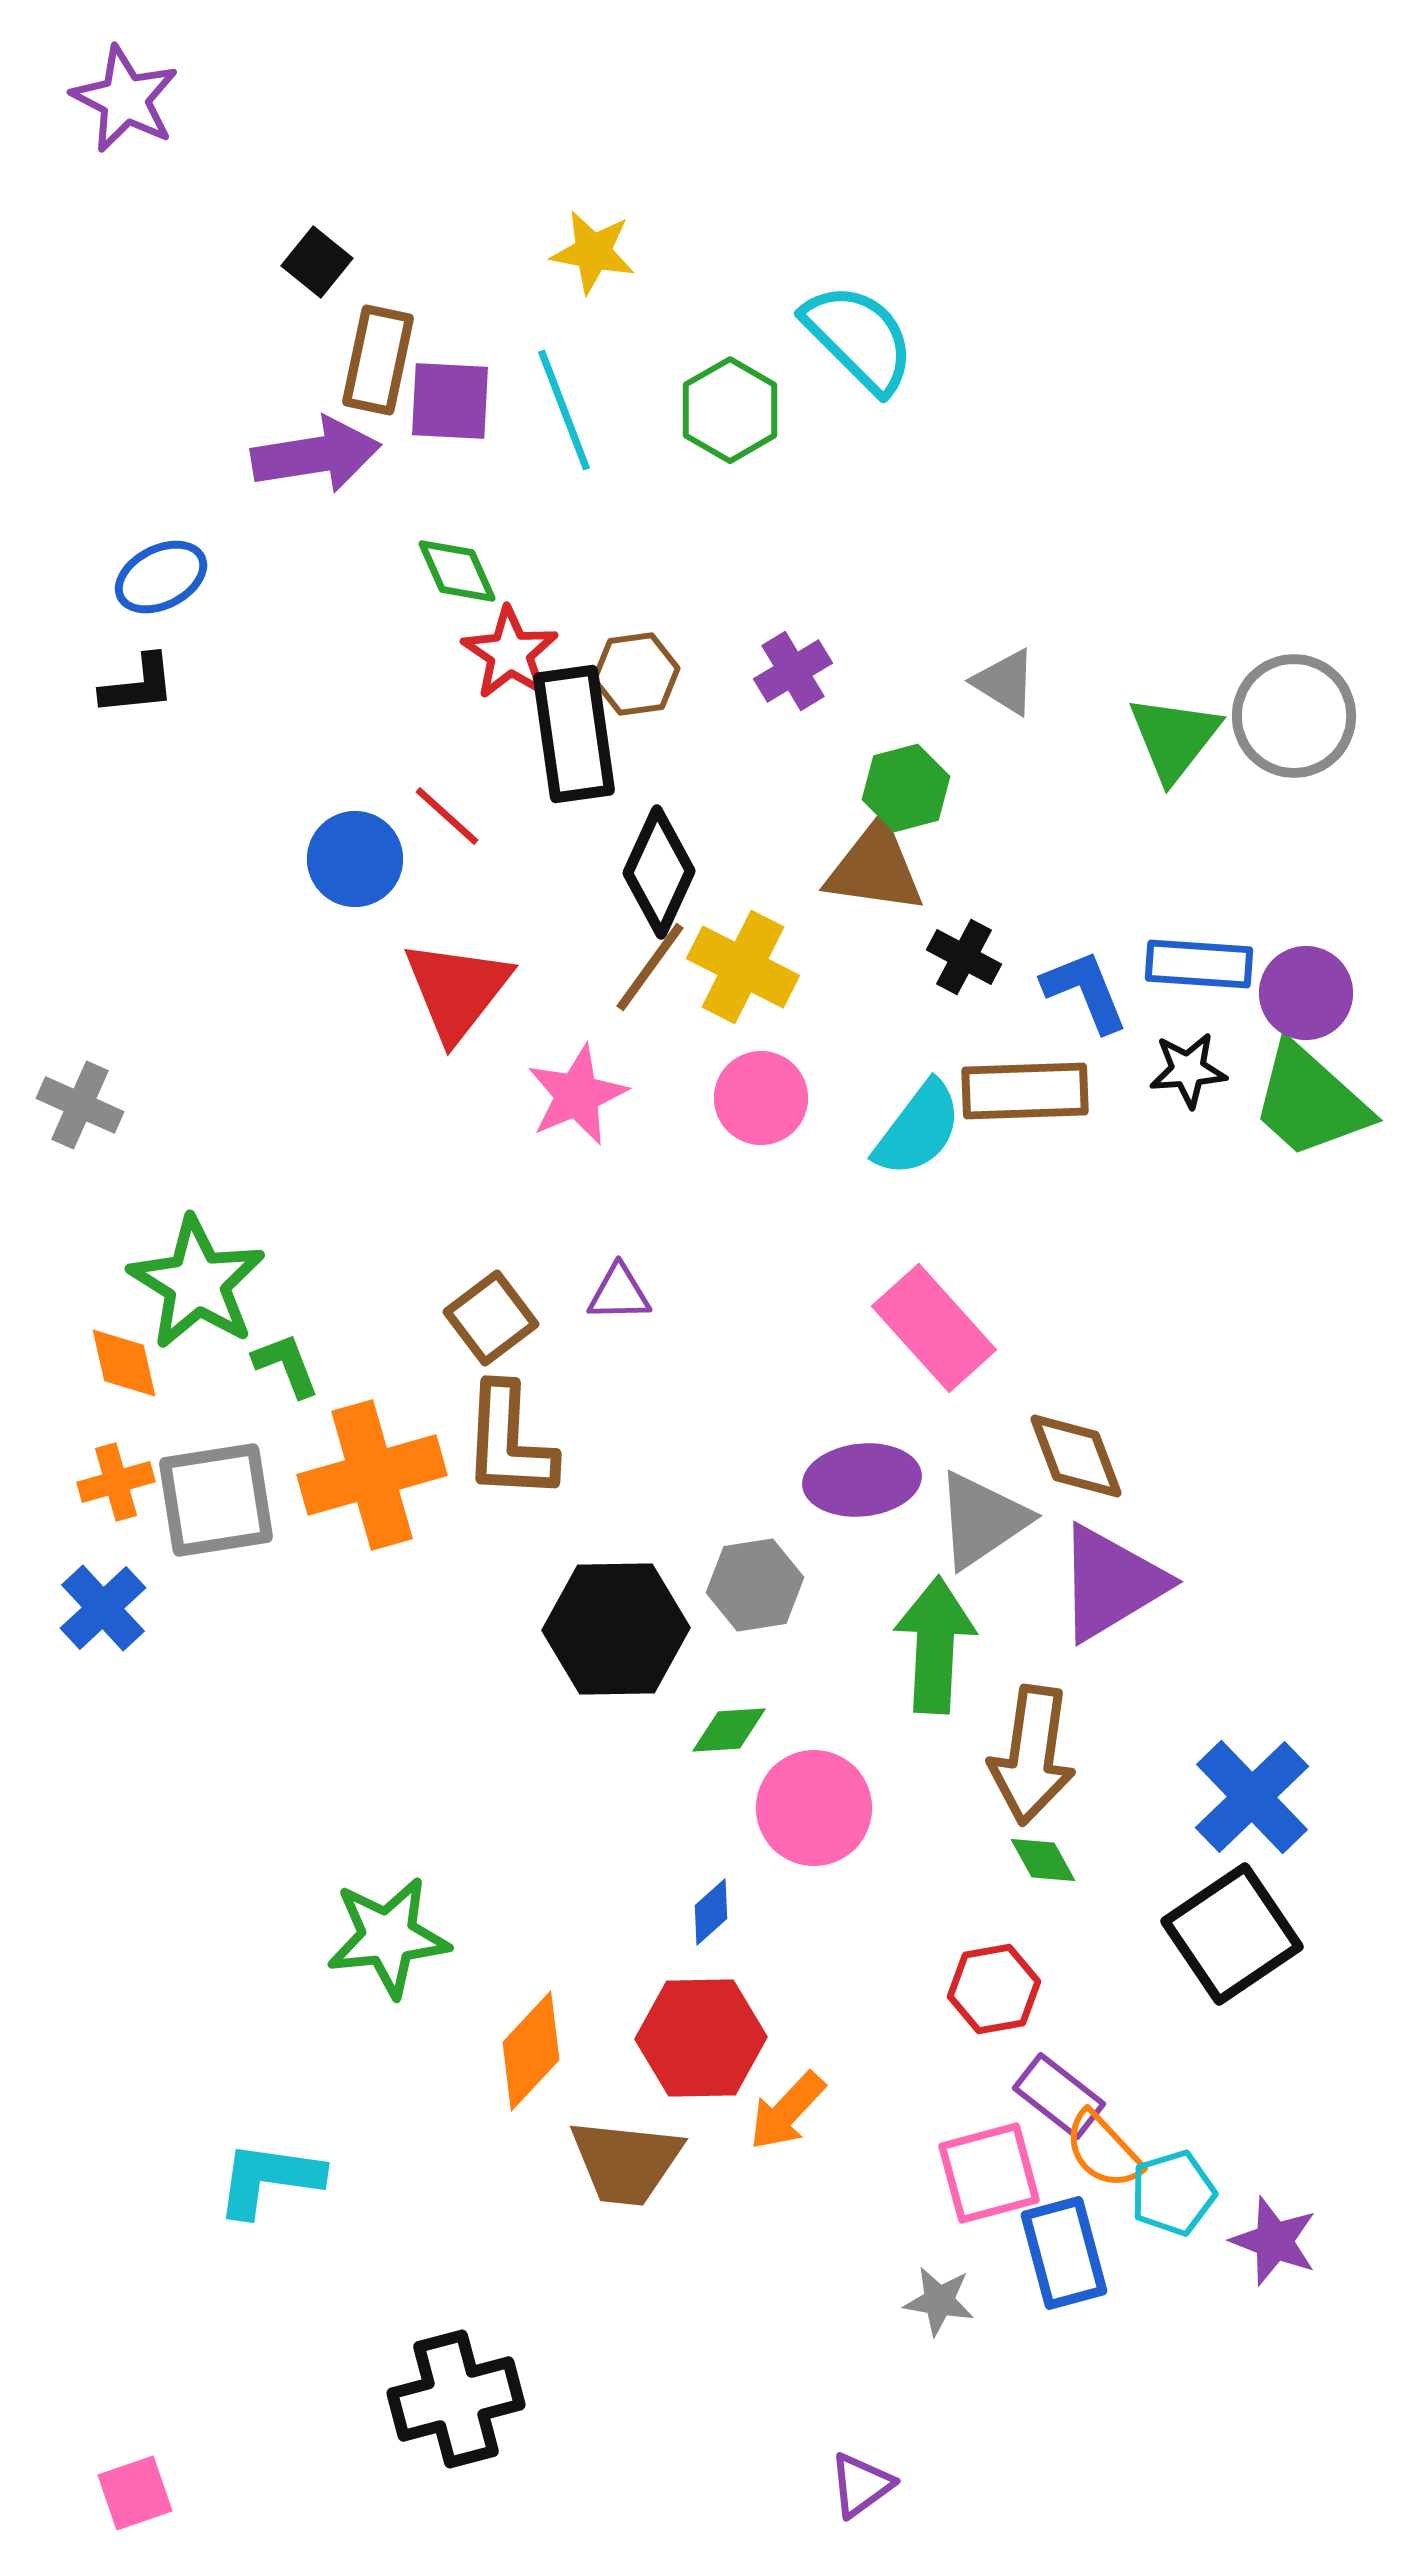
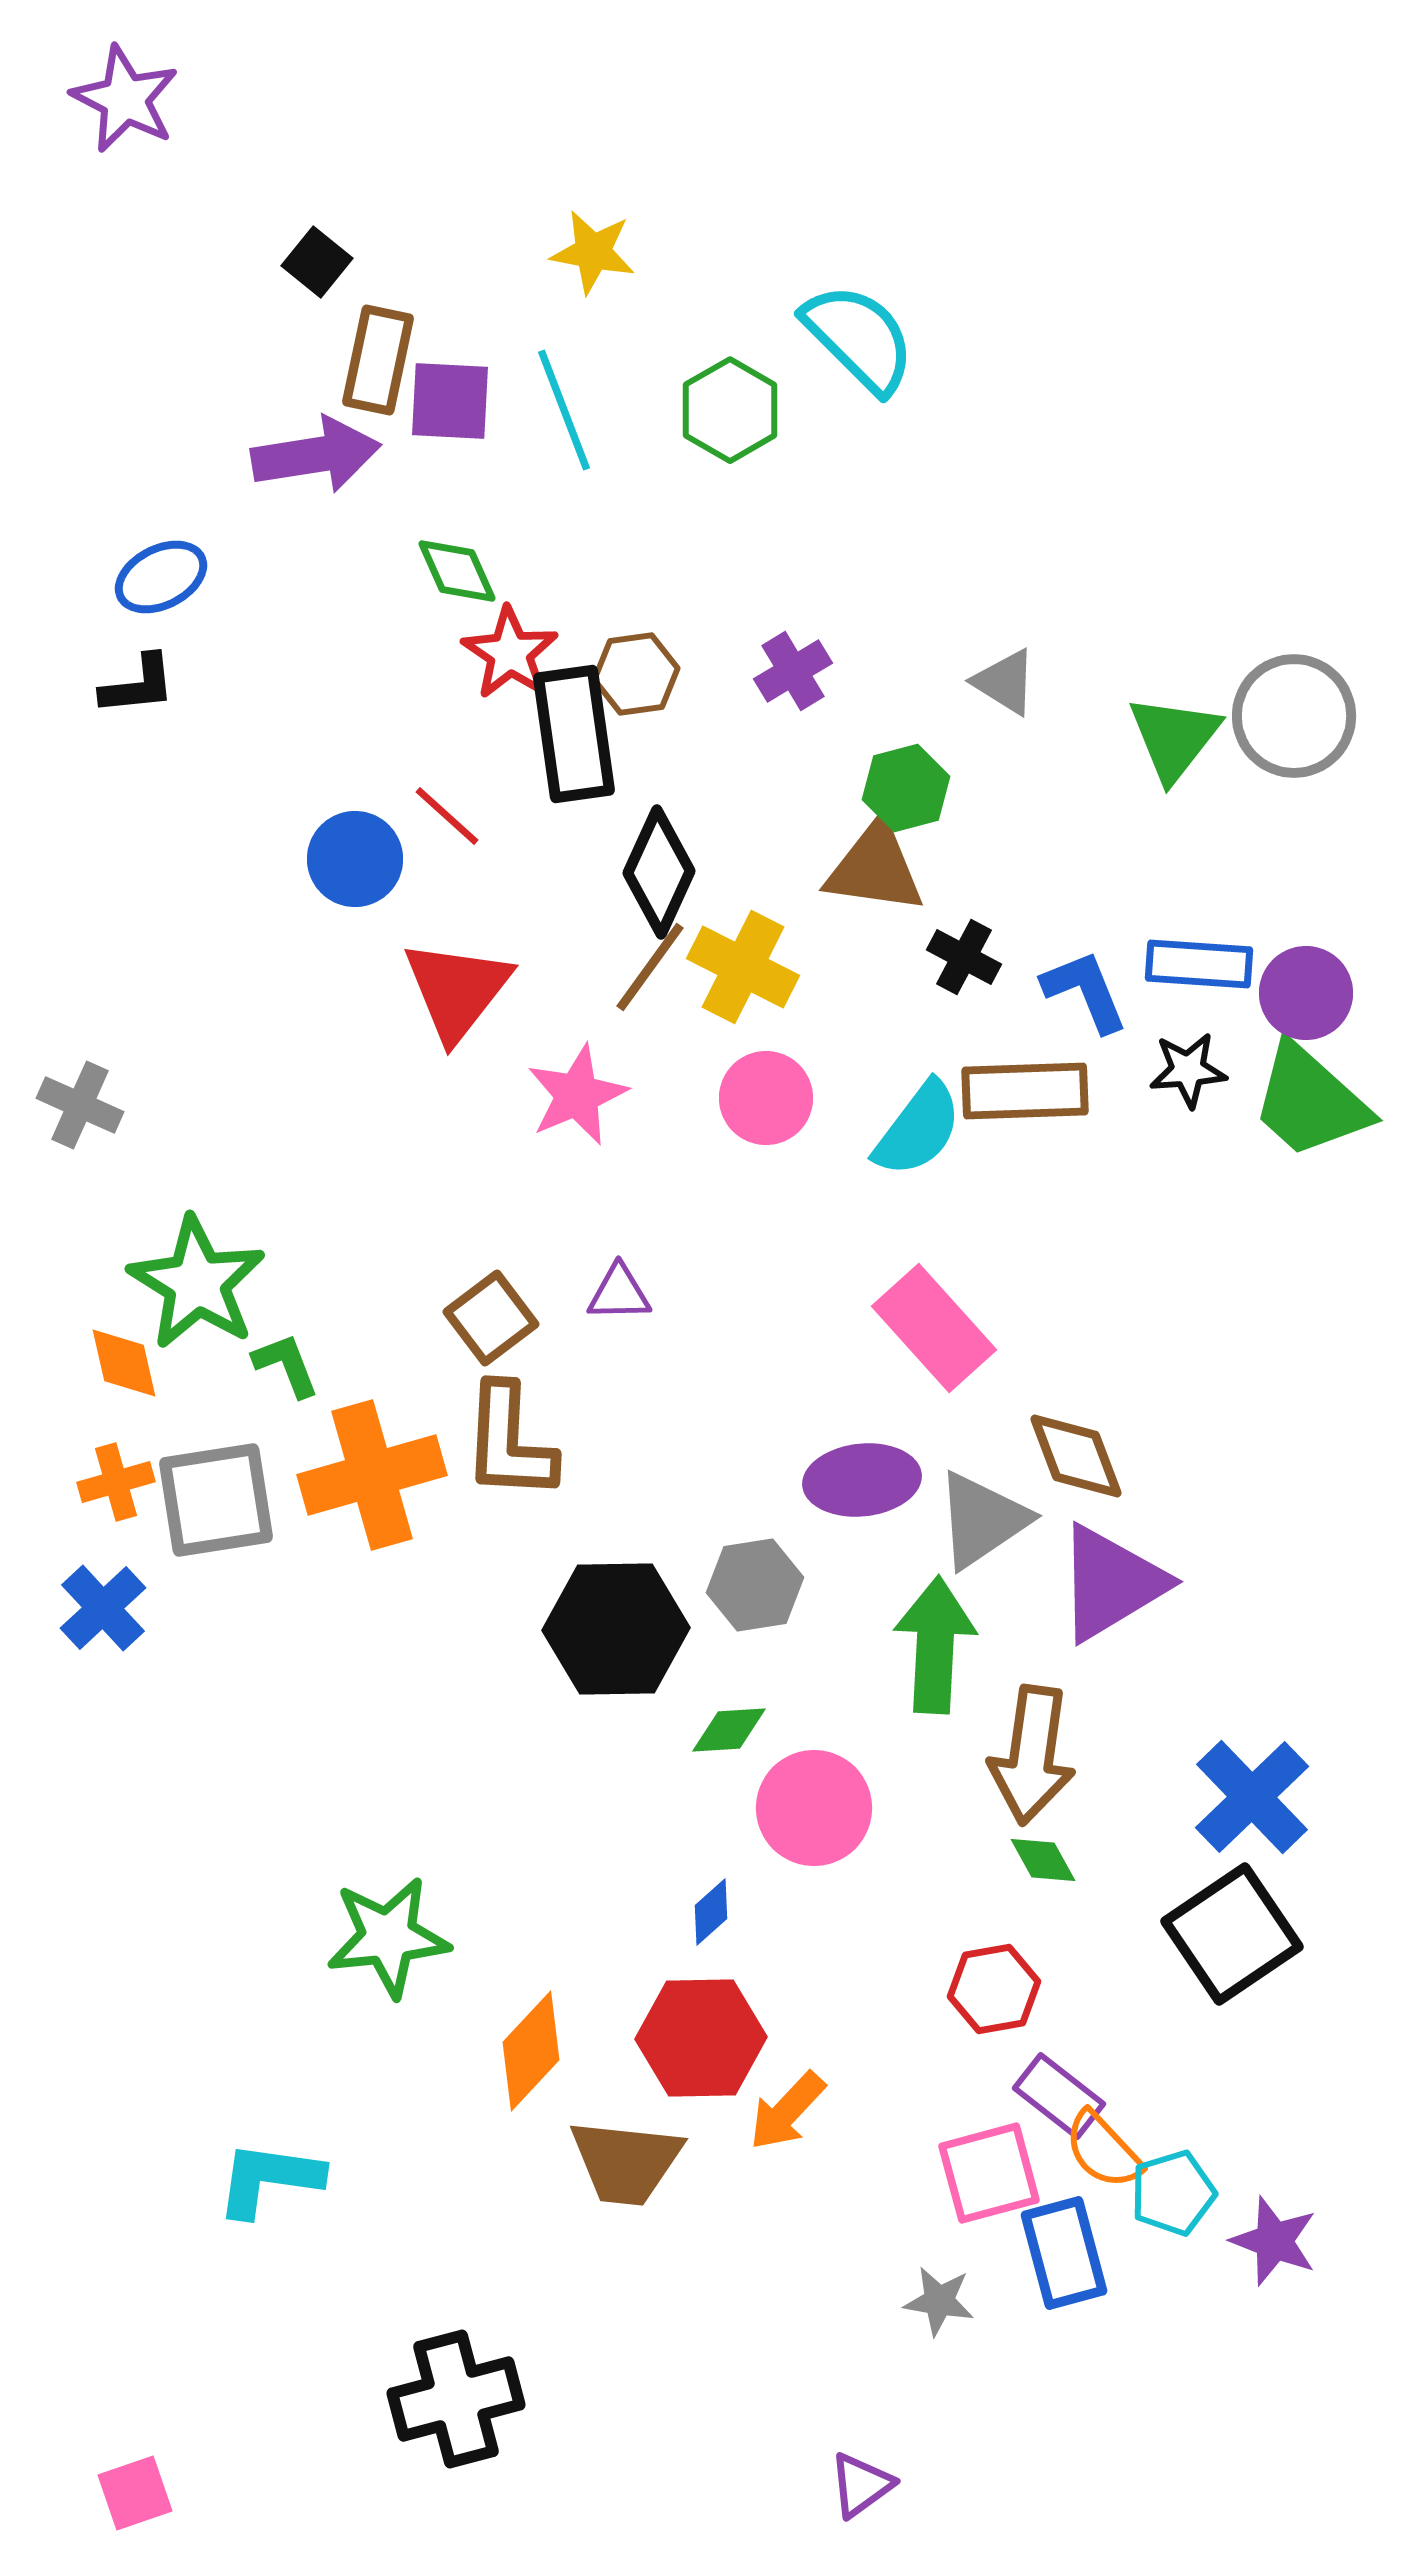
pink circle at (761, 1098): moved 5 px right
